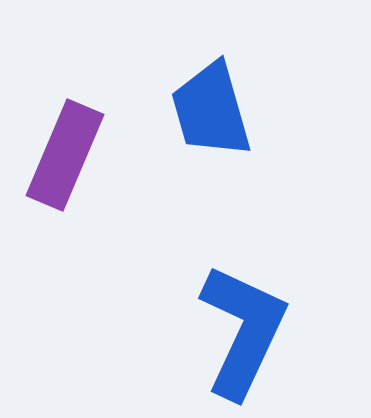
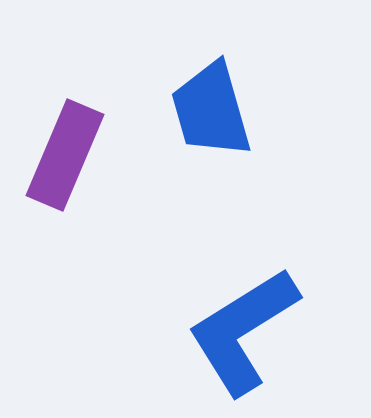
blue L-shape: rotated 147 degrees counterclockwise
